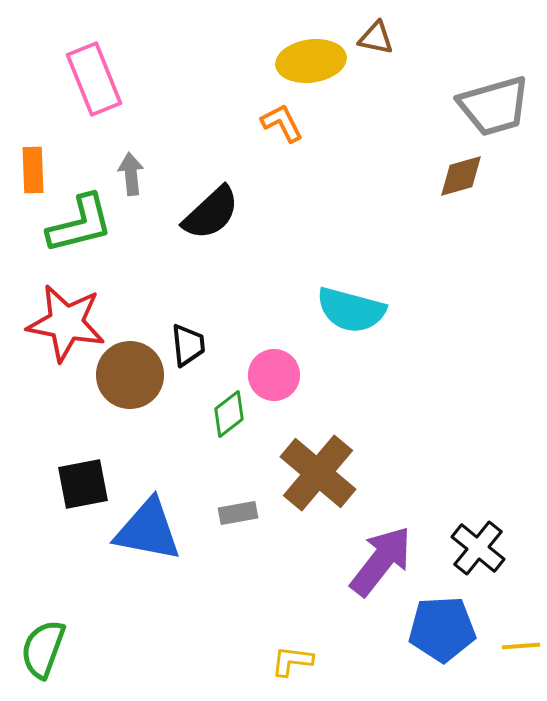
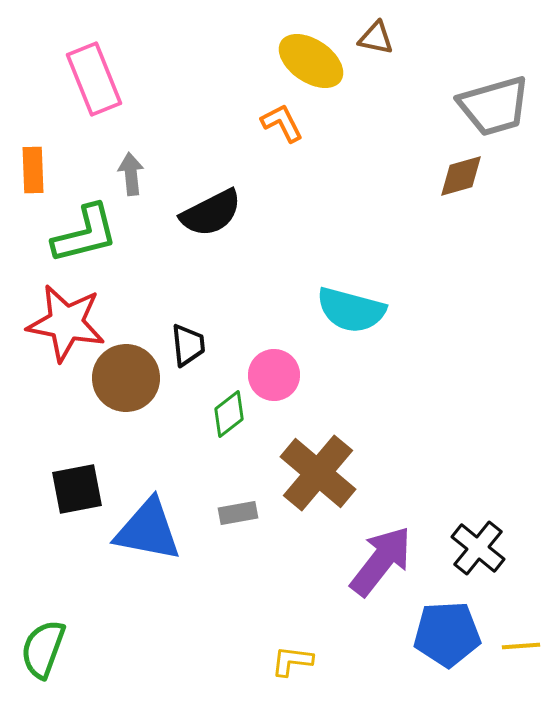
yellow ellipse: rotated 42 degrees clockwise
black semicircle: rotated 16 degrees clockwise
green L-shape: moved 5 px right, 10 px down
brown circle: moved 4 px left, 3 px down
black square: moved 6 px left, 5 px down
blue pentagon: moved 5 px right, 5 px down
